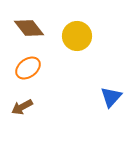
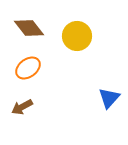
blue triangle: moved 2 px left, 1 px down
